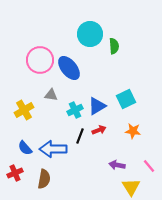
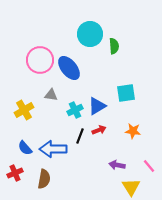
cyan square: moved 6 px up; rotated 18 degrees clockwise
